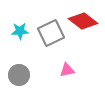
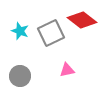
red diamond: moved 1 px left, 1 px up
cyan star: rotated 24 degrees clockwise
gray circle: moved 1 px right, 1 px down
